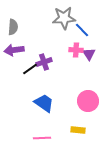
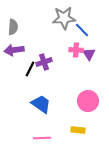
black line: rotated 28 degrees counterclockwise
blue trapezoid: moved 3 px left, 1 px down
